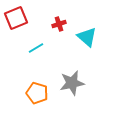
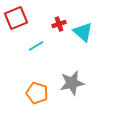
cyan triangle: moved 4 px left, 5 px up
cyan line: moved 2 px up
